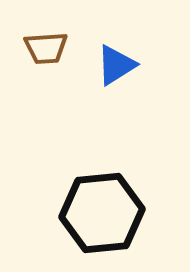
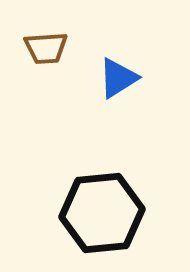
blue triangle: moved 2 px right, 13 px down
